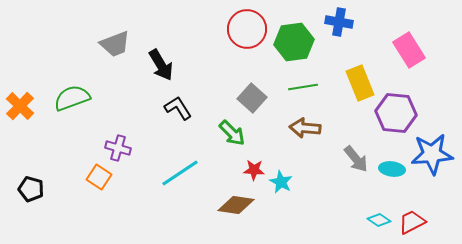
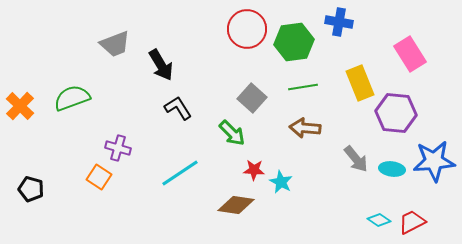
pink rectangle: moved 1 px right, 4 px down
blue star: moved 2 px right, 7 px down
